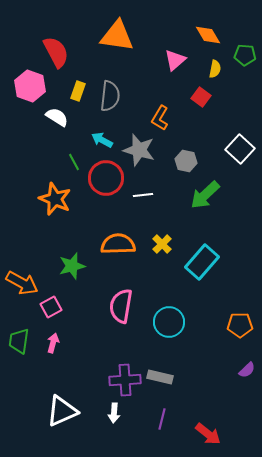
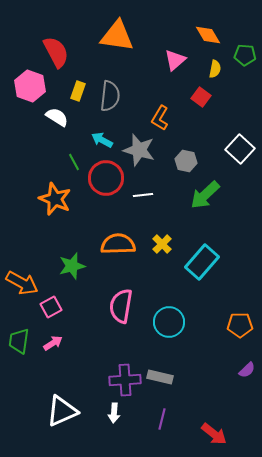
pink arrow: rotated 42 degrees clockwise
red arrow: moved 6 px right
